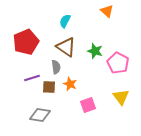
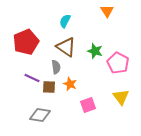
orange triangle: rotated 16 degrees clockwise
purple line: rotated 42 degrees clockwise
